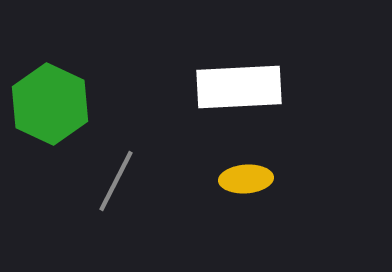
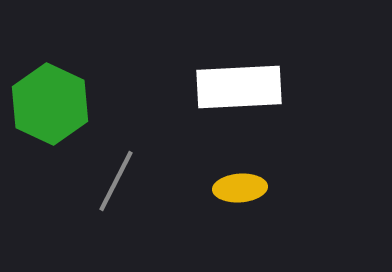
yellow ellipse: moved 6 px left, 9 px down
